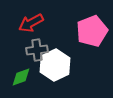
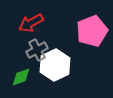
gray cross: rotated 20 degrees counterclockwise
